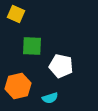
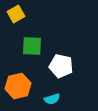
yellow square: rotated 36 degrees clockwise
cyan semicircle: moved 2 px right, 1 px down
